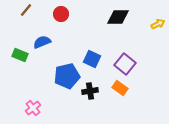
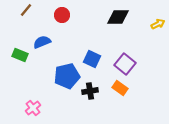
red circle: moved 1 px right, 1 px down
